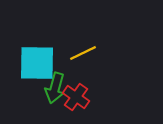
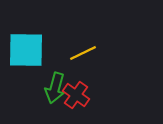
cyan square: moved 11 px left, 13 px up
red cross: moved 2 px up
